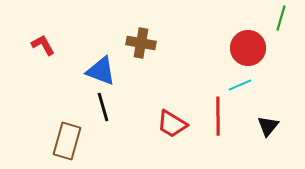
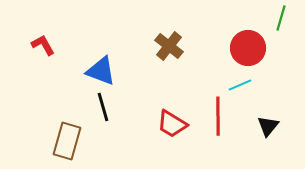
brown cross: moved 28 px right, 3 px down; rotated 28 degrees clockwise
